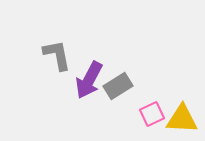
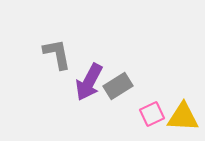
gray L-shape: moved 1 px up
purple arrow: moved 2 px down
yellow triangle: moved 1 px right, 2 px up
